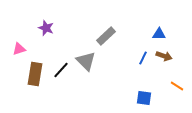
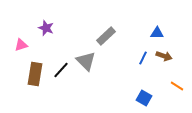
blue triangle: moved 2 px left, 1 px up
pink triangle: moved 2 px right, 4 px up
blue square: rotated 21 degrees clockwise
